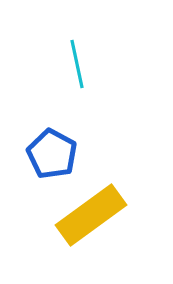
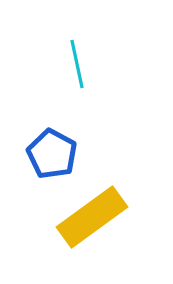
yellow rectangle: moved 1 px right, 2 px down
